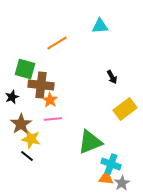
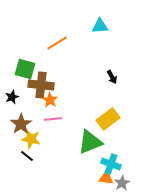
yellow rectangle: moved 17 px left, 10 px down
